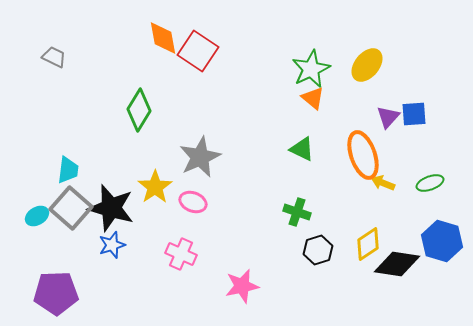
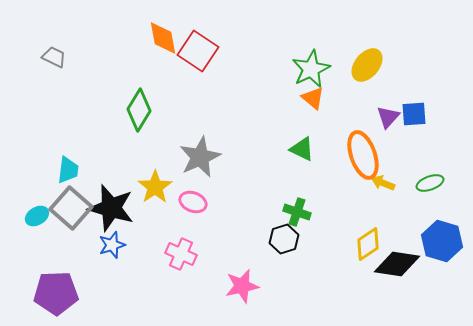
black hexagon: moved 34 px left, 11 px up
